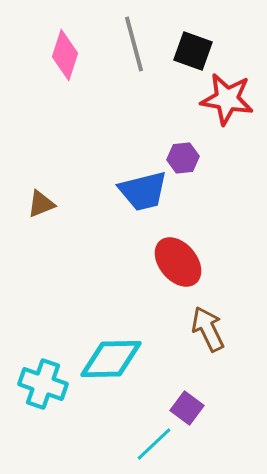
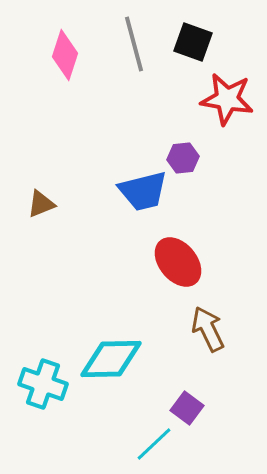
black square: moved 9 px up
